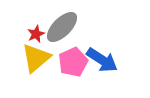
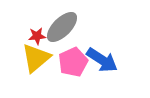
red star: moved 1 px right, 2 px down; rotated 18 degrees clockwise
